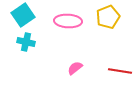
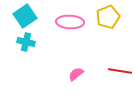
cyan square: moved 2 px right, 1 px down
pink ellipse: moved 2 px right, 1 px down
pink semicircle: moved 1 px right, 6 px down
